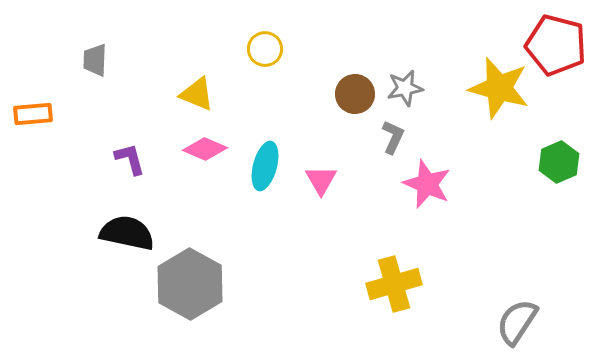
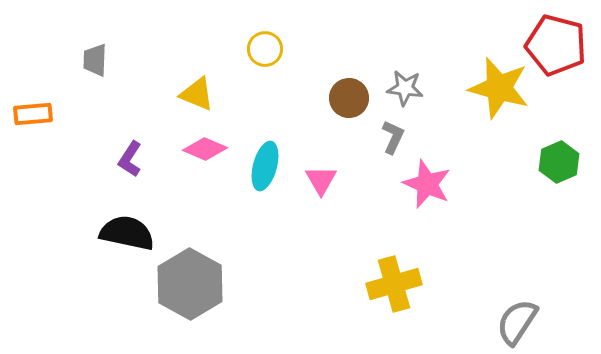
gray star: rotated 18 degrees clockwise
brown circle: moved 6 px left, 4 px down
purple L-shape: rotated 132 degrees counterclockwise
